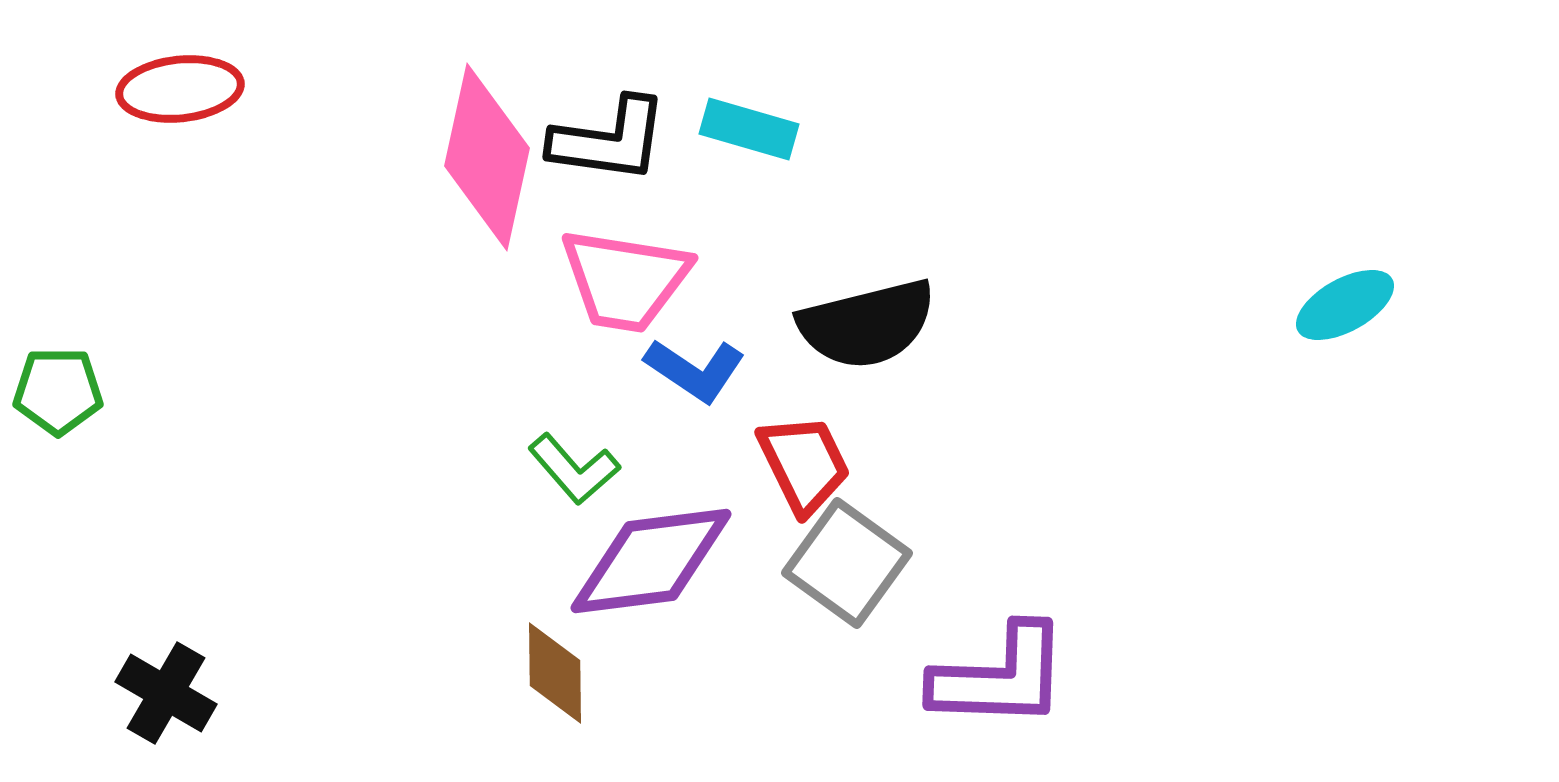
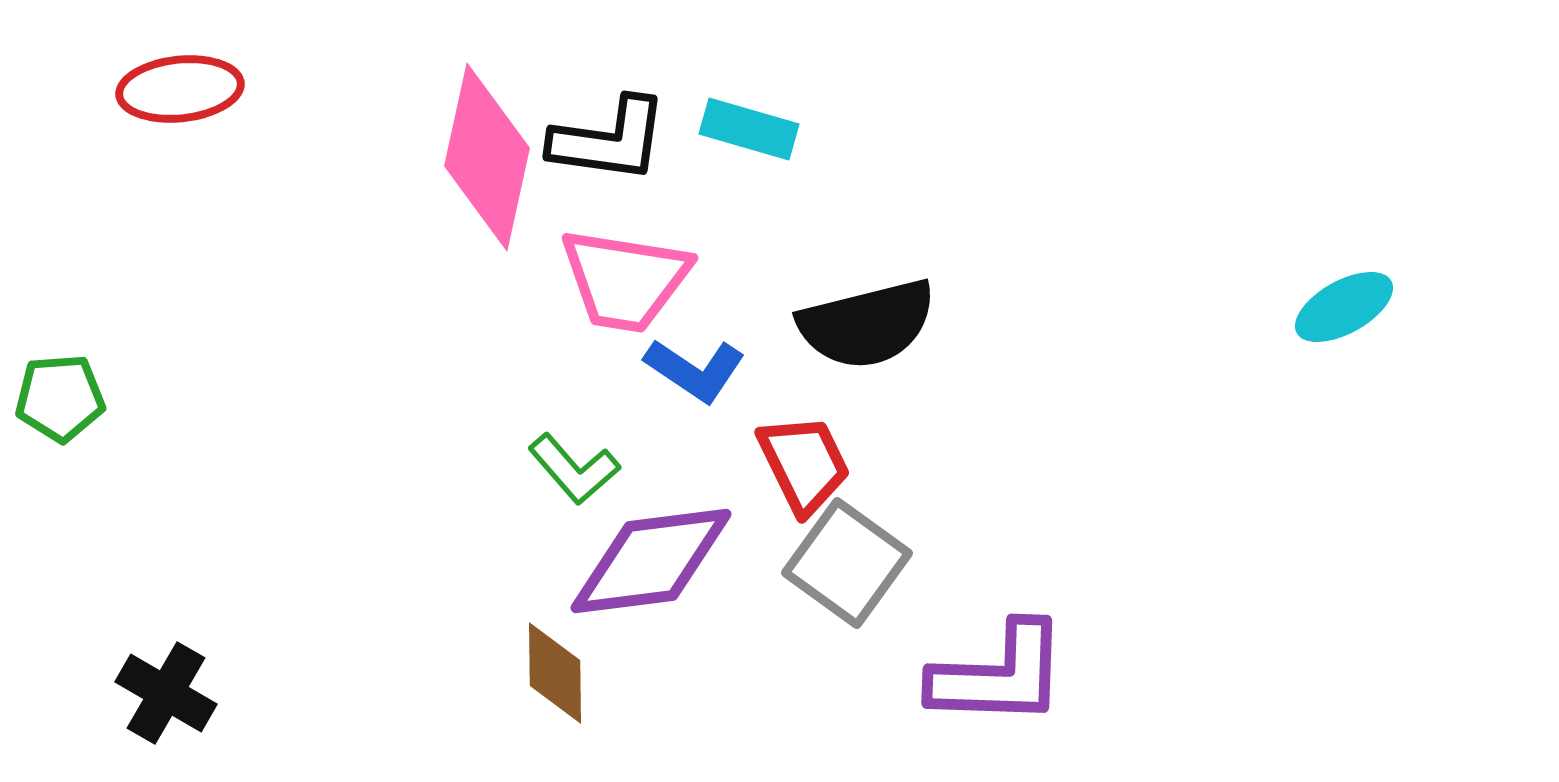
cyan ellipse: moved 1 px left, 2 px down
green pentagon: moved 2 px right, 7 px down; rotated 4 degrees counterclockwise
purple L-shape: moved 1 px left, 2 px up
